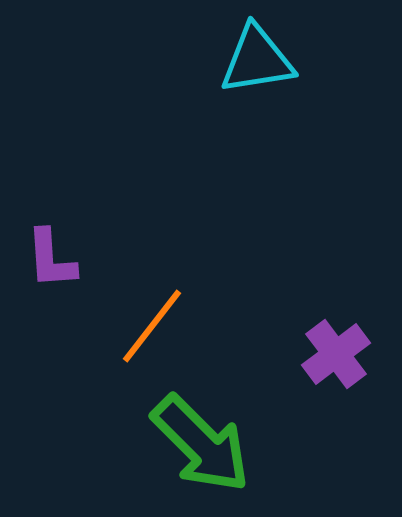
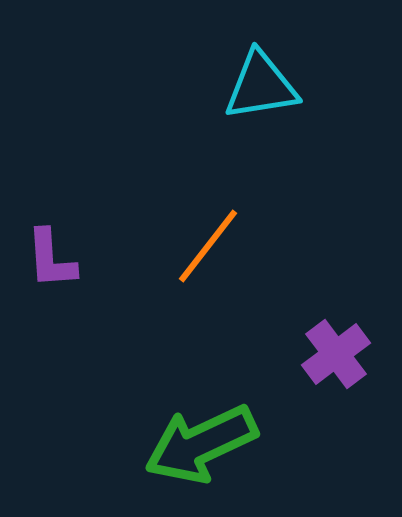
cyan triangle: moved 4 px right, 26 px down
orange line: moved 56 px right, 80 px up
green arrow: rotated 110 degrees clockwise
